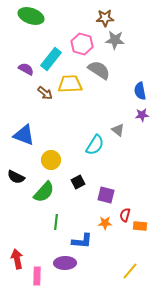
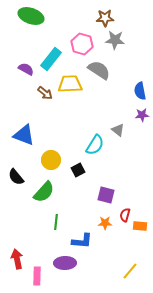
black semicircle: rotated 24 degrees clockwise
black square: moved 12 px up
